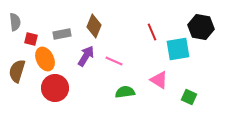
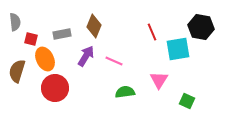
pink triangle: rotated 30 degrees clockwise
green square: moved 2 px left, 4 px down
